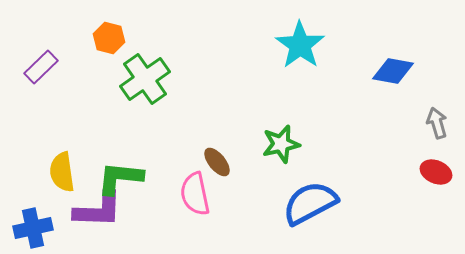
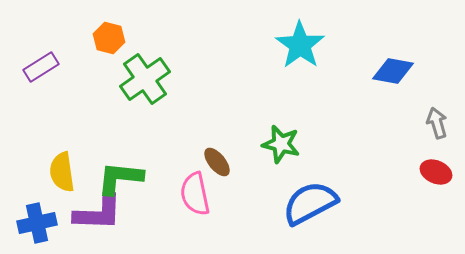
purple rectangle: rotated 12 degrees clockwise
green star: rotated 27 degrees clockwise
purple L-shape: moved 3 px down
blue cross: moved 4 px right, 5 px up
